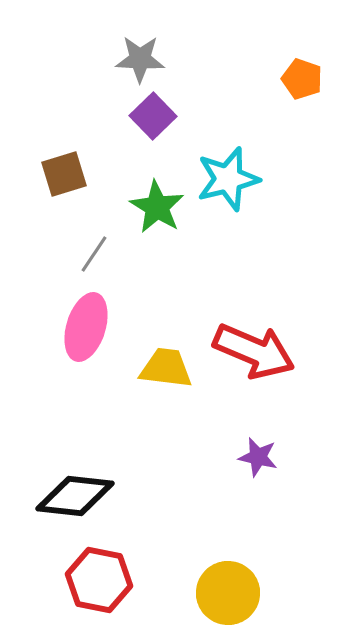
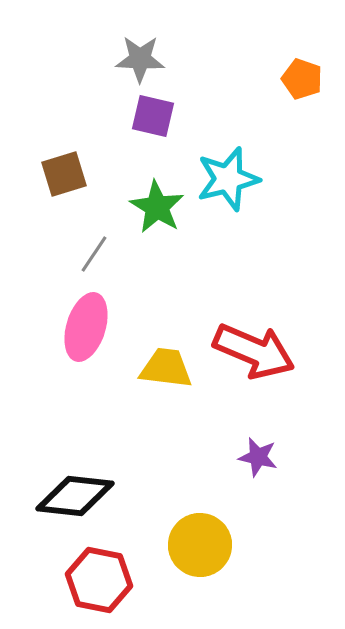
purple square: rotated 33 degrees counterclockwise
yellow circle: moved 28 px left, 48 px up
